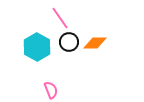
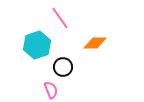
black circle: moved 6 px left, 25 px down
cyan hexagon: moved 2 px up; rotated 12 degrees clockwise
